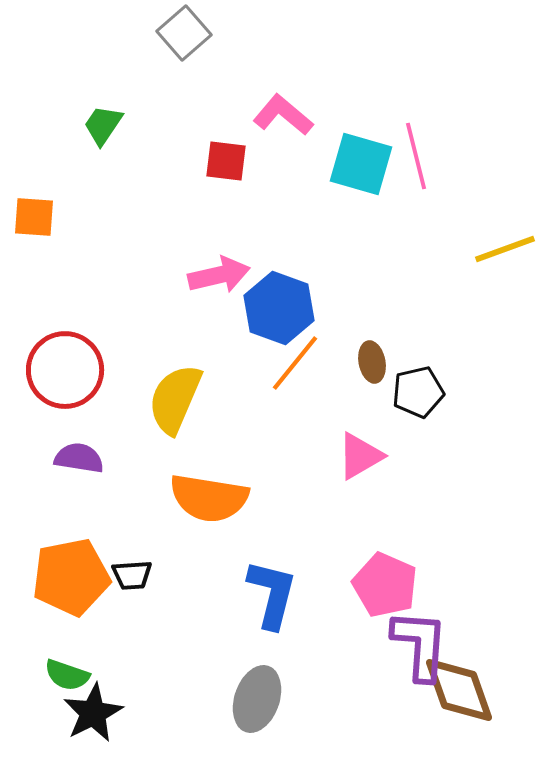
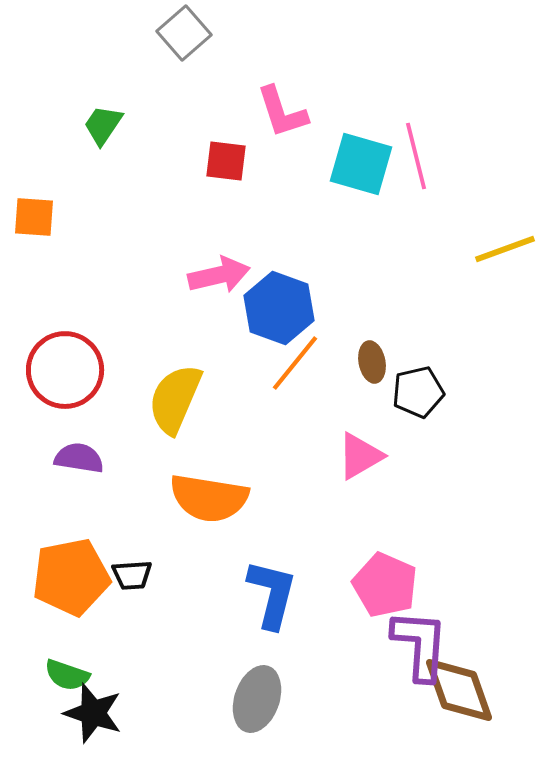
pink L-shape: moved 1 px left, 3 px up; rotated 148 degrees counterclockwise
black star: rotated 26 degrees counterclockwise
